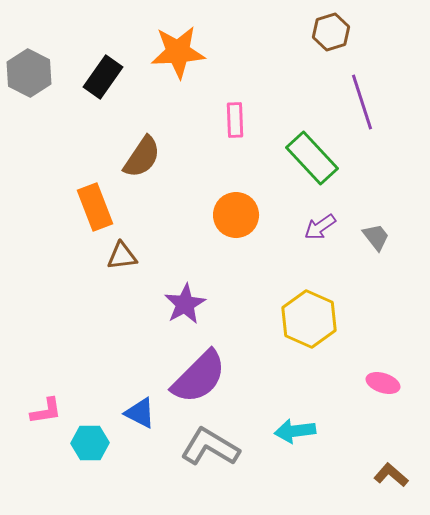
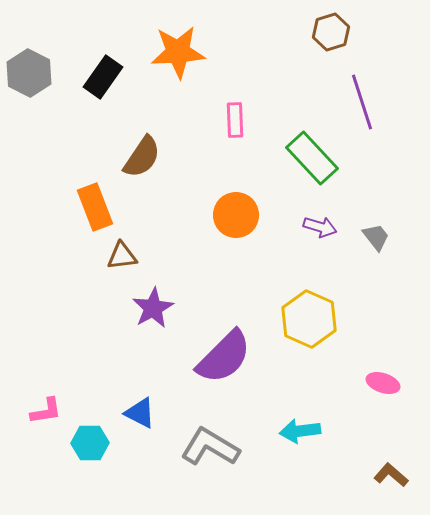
purple arrow: rotated 128 degrees counterclockwise
purple star: moved 32 px left, 4 px down
purple semicircle: moved 25 px right, 20 px up
cyan arrow: moved 5 px right
